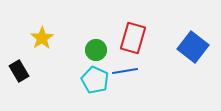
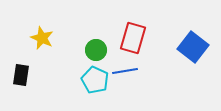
yellow star: rotated 15 degrees counterclockwise
black rectangle: moved 2 px right, 4 px down; rotated 40 degrees clockwise
